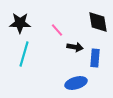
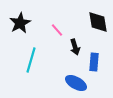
black star: rotated 30 degrees counterclockwise
black arrow: rotated 63 degrees clockwise
cyan line: moved 7 px right, 6 px down
blue rectangle: moved 1 px left, 4 px down
blue ellipse: rotated 45 degrees clockwise
